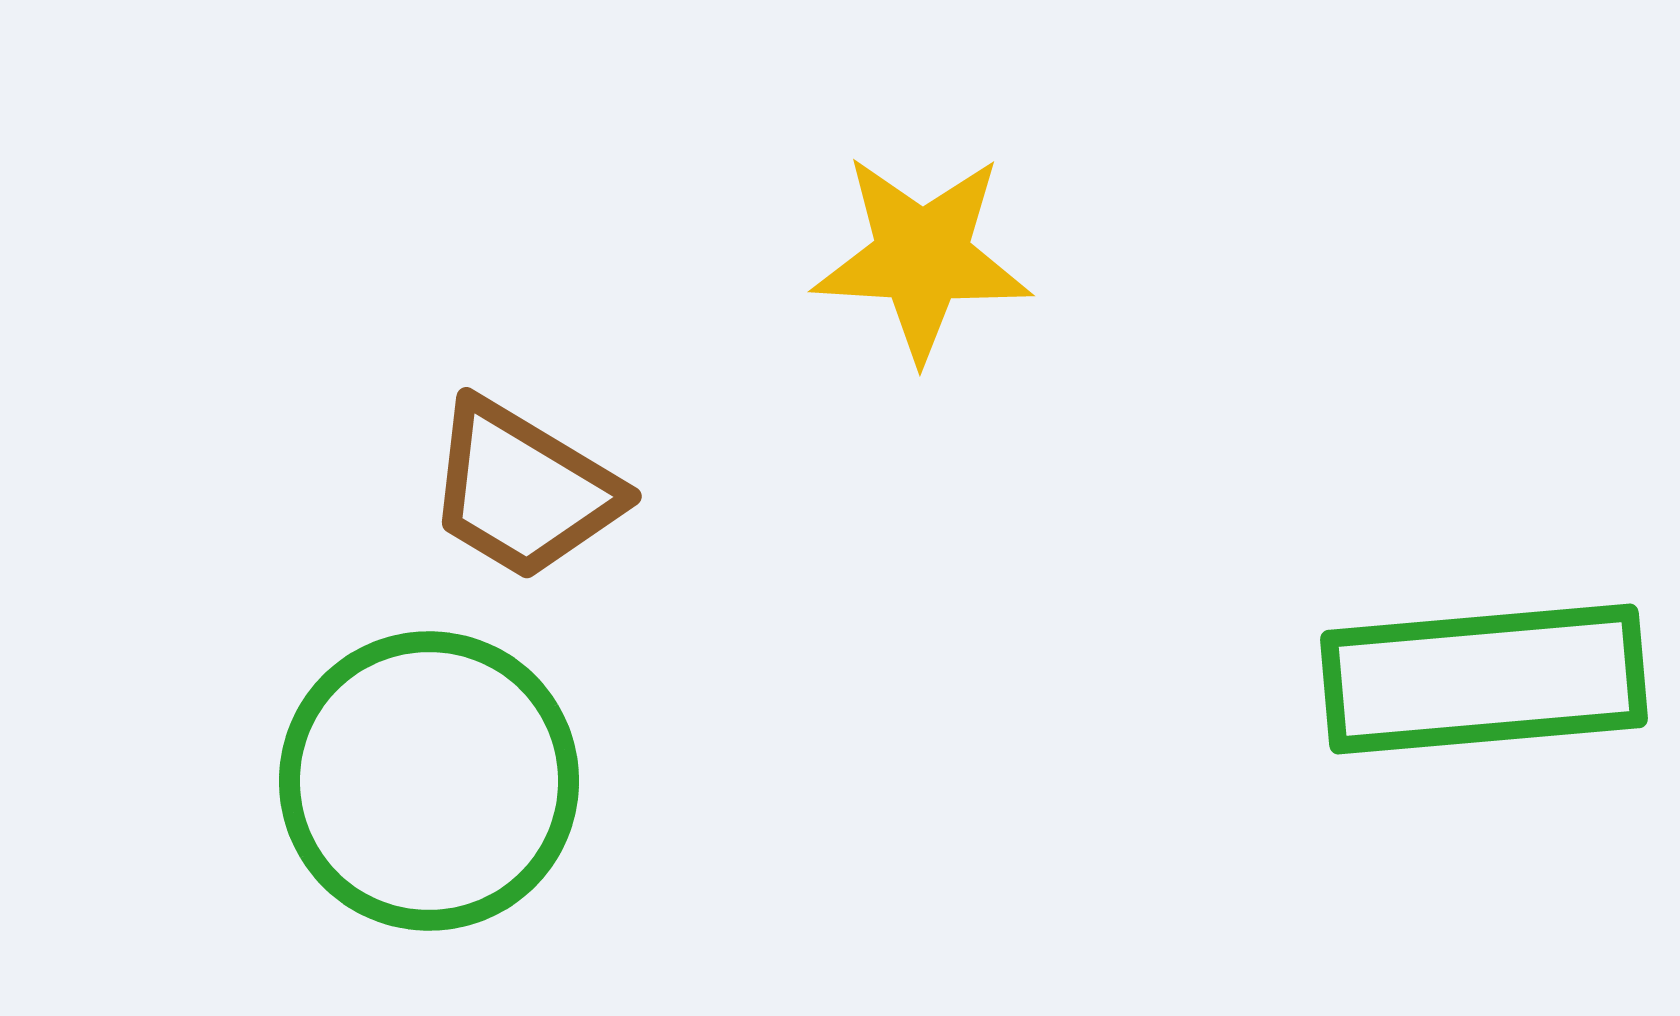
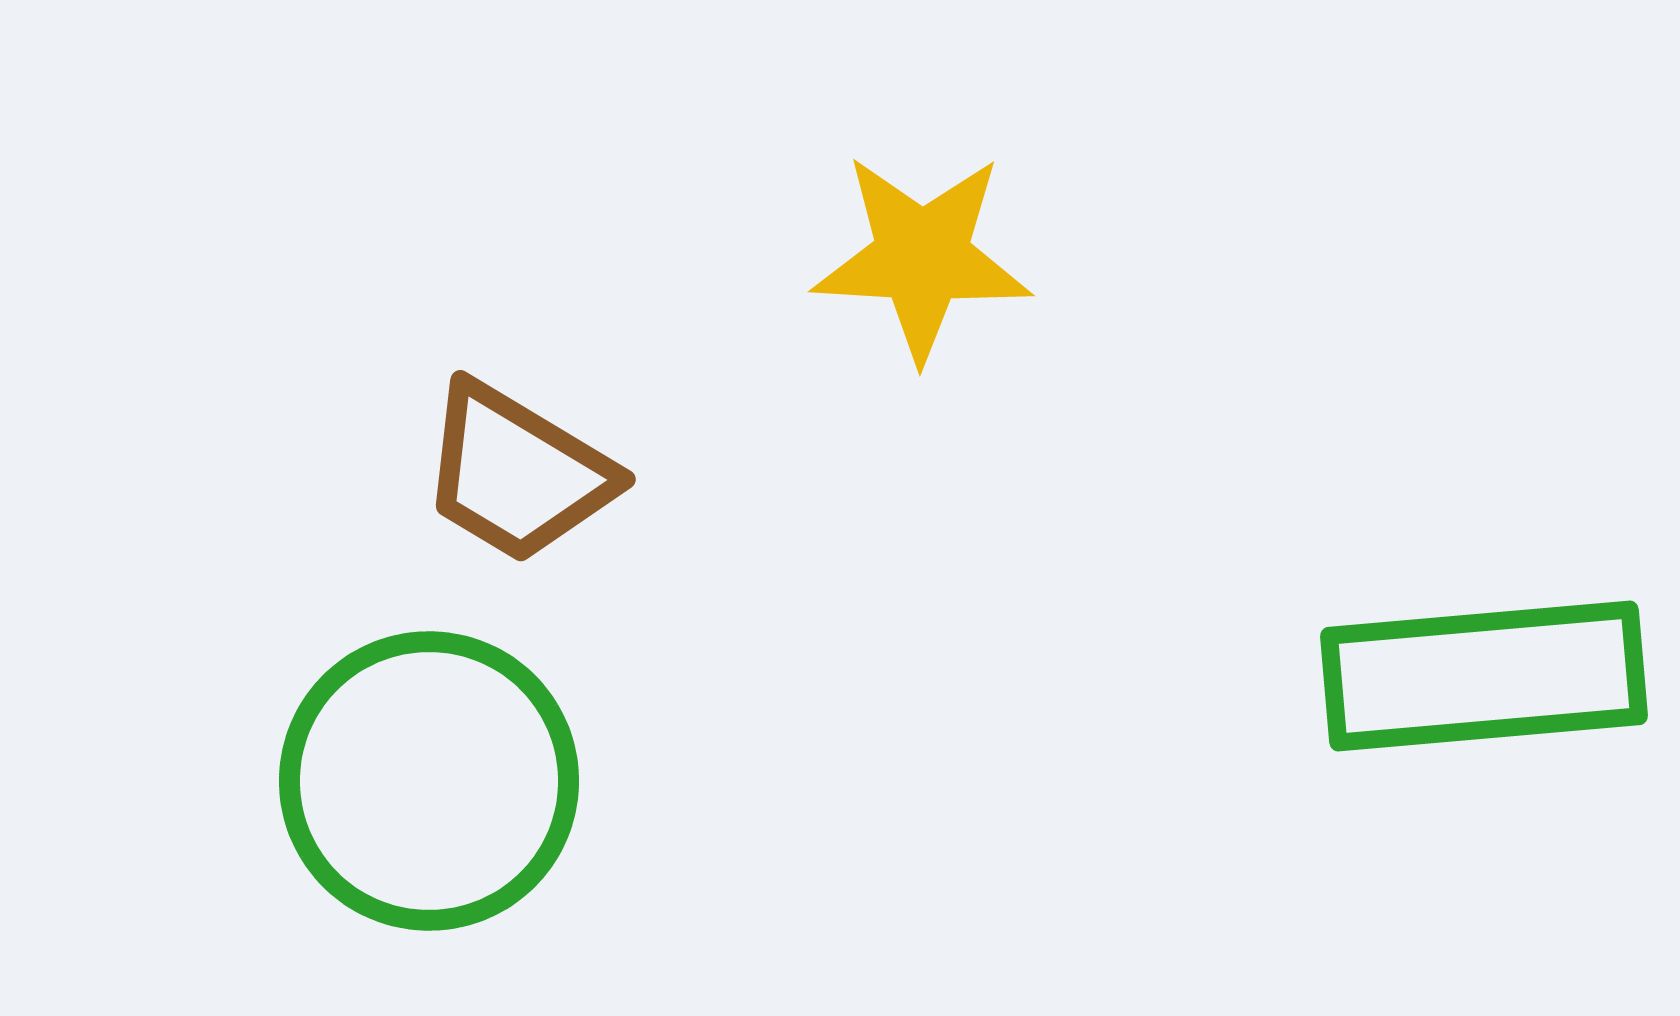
brown trapezoid: moved 6 px left, 17 px up
green rectangle: moved 3 px up
